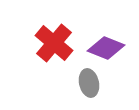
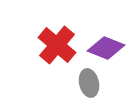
red cross: moved 3 px right, 2 px down
